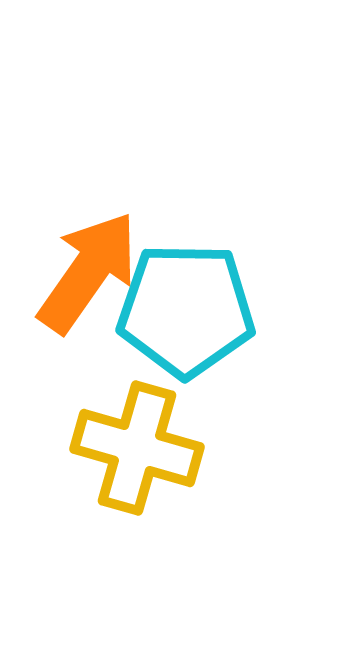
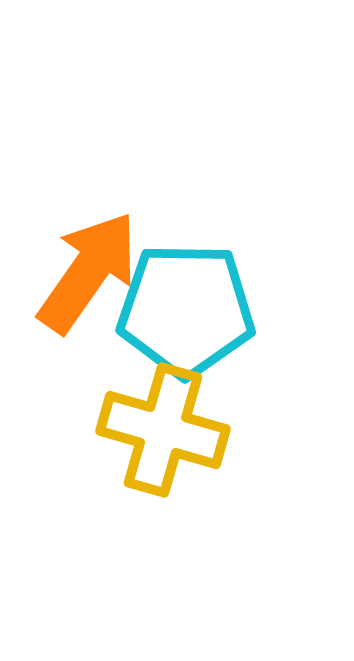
yellow cross: moved 26 px right, 18 px up
